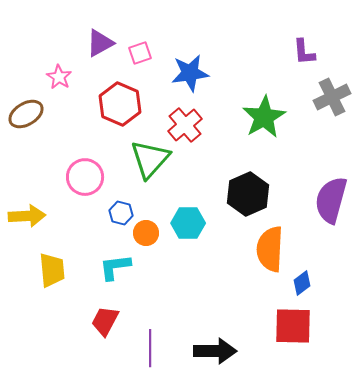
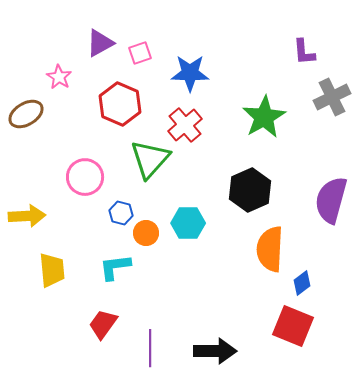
blue star: rotated 9 degrees clockwise
black hexagon: moved 2 px right, 4 px up
red trapezoid: moved 2 px left, 3 px down; rotated 8 degrees clockwise
red square: rotated 21 degrees clockwise
